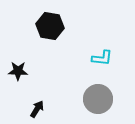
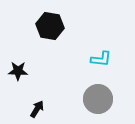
cyan L-shape: moved 1 px left, 1 px down
